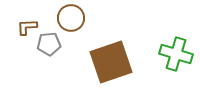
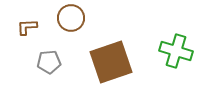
gray pentagon: moved 18 px down
green cross: moved 3 px up
